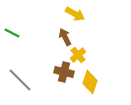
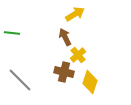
yellow arrow: rotated 60 degrees counterclockwise
green line: rotated 21 degrees counterclockwise
